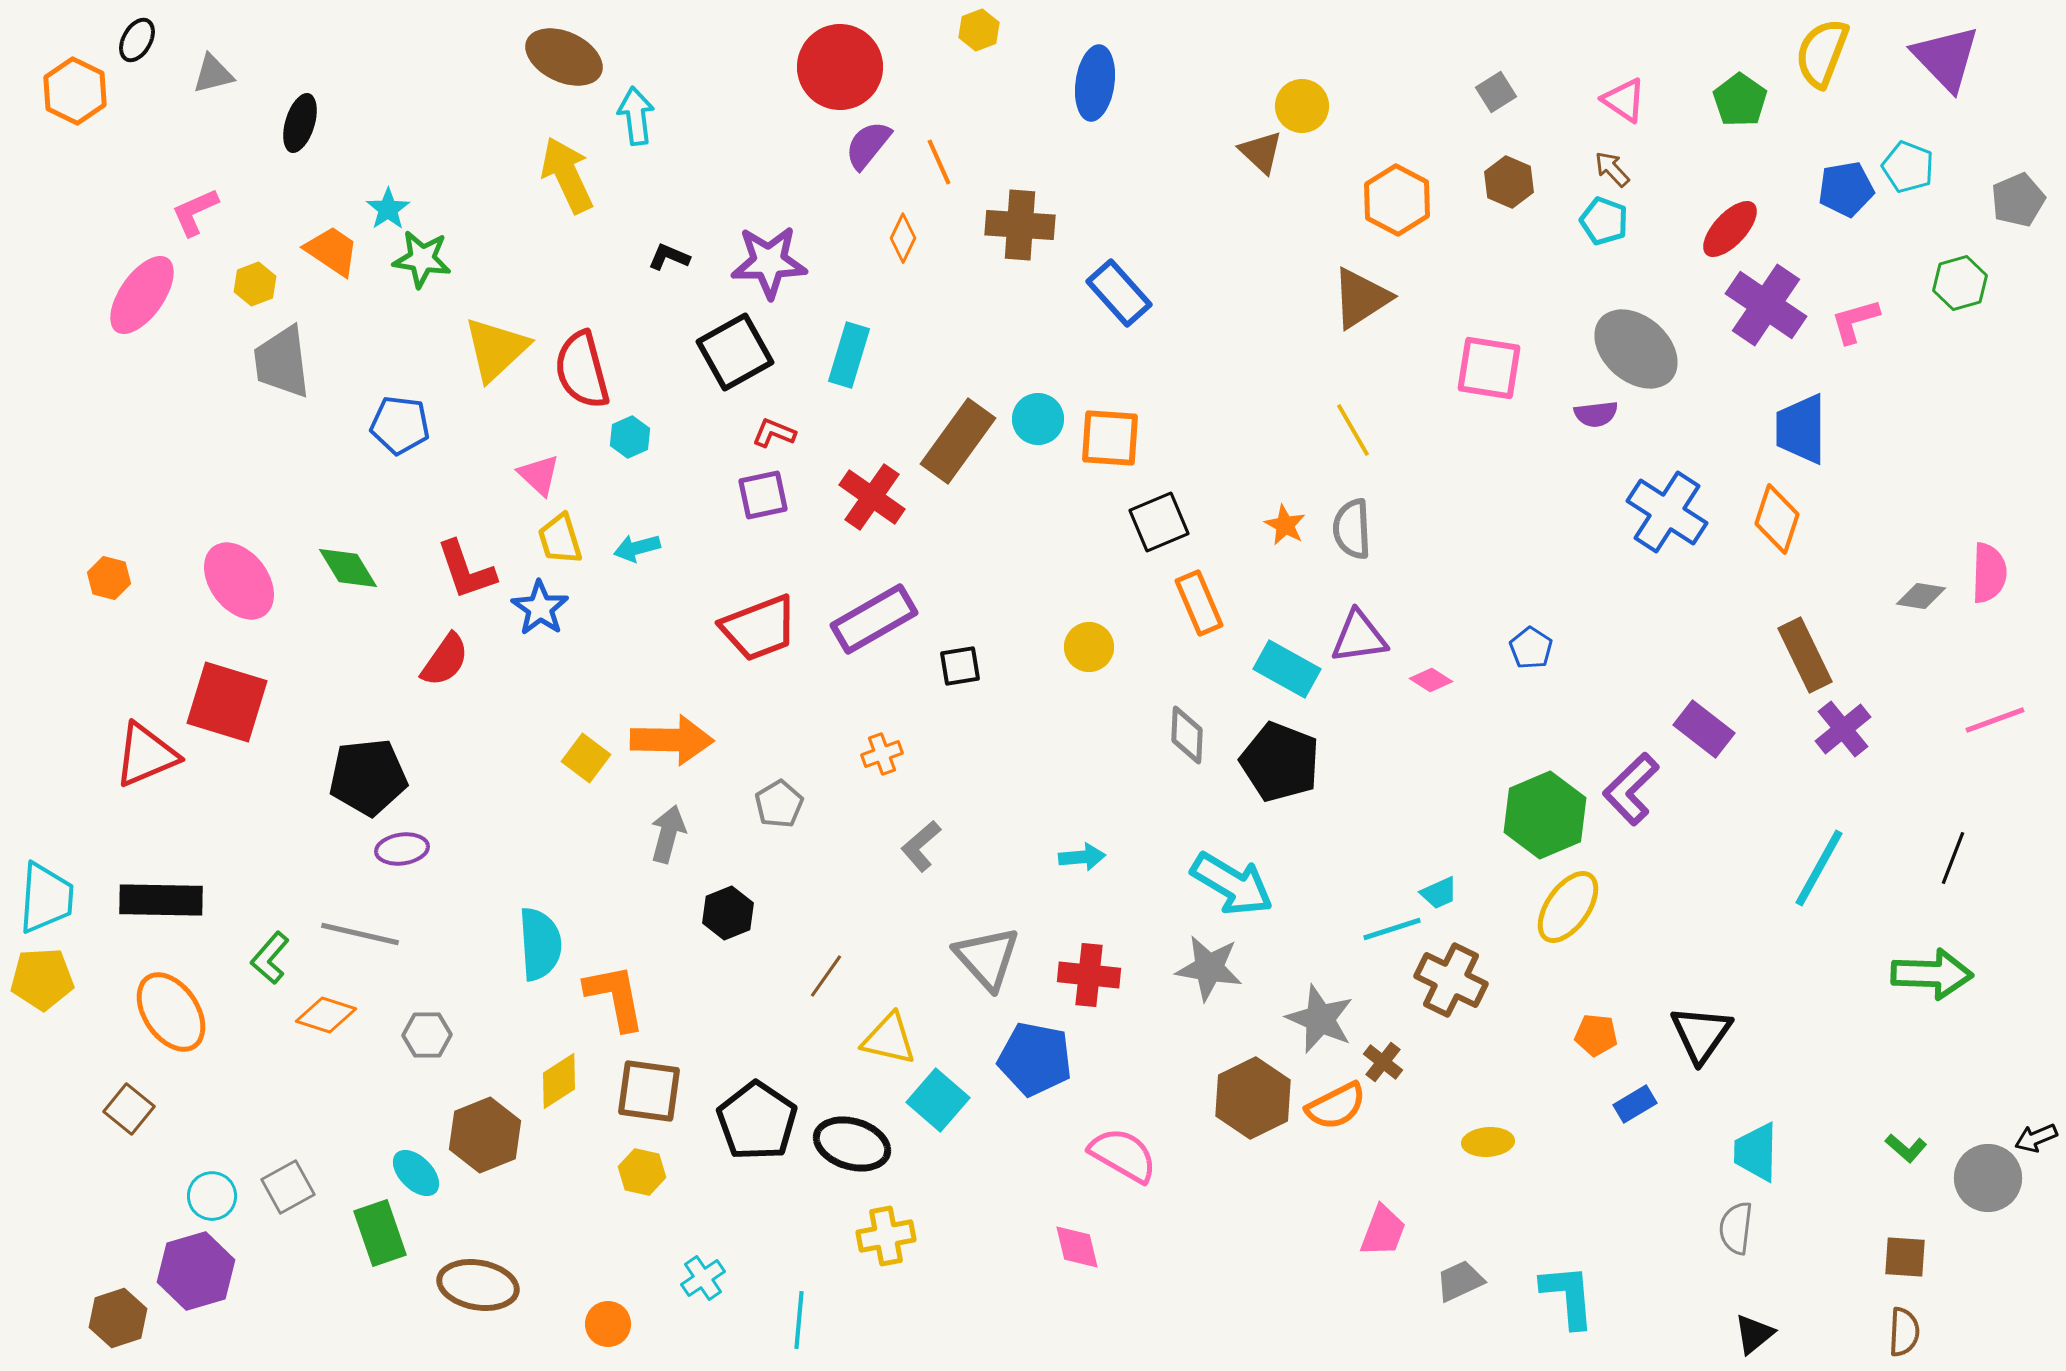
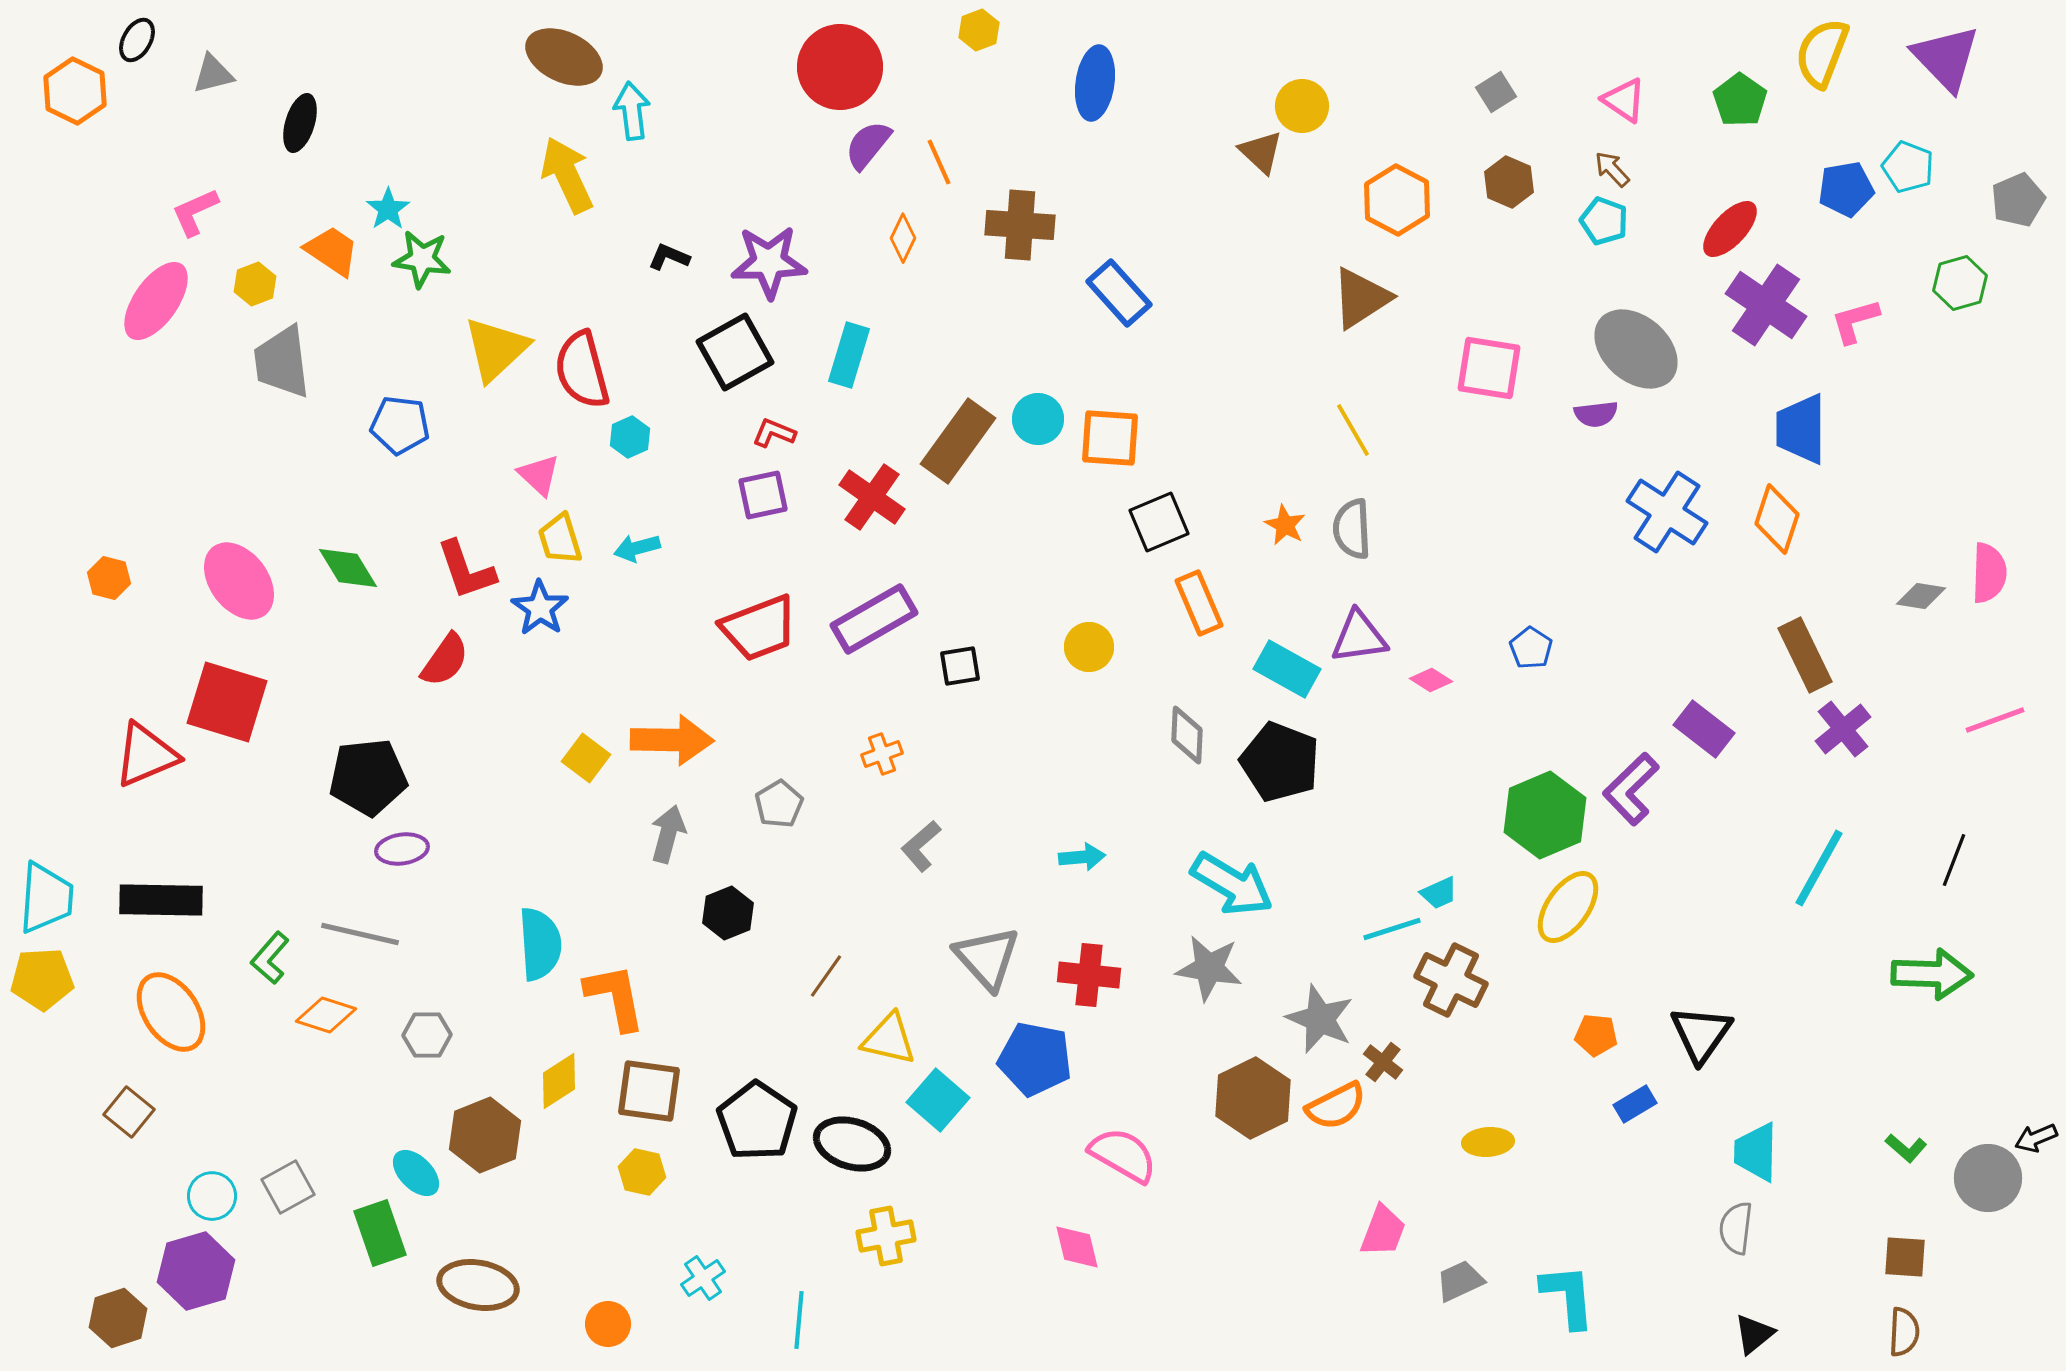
cyan arrow at (636, 116): moved 4 px left, 5 px up
pink ellipse at (142, 295): moved 14 px right, 6 px down
black line at (1953, 858): moved 1 px right, 2 px down
brown square at (129, 1109): moved 3 px down
